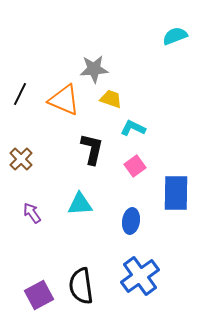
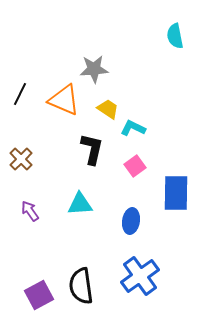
cyan semicircle: rotated 80 degrees counterclockwise
yellow trapezoid: moved 3 px left, 10 px down; rotated 15 degrees clockwise
purple arrow: moved 2 px left, 2 px up
